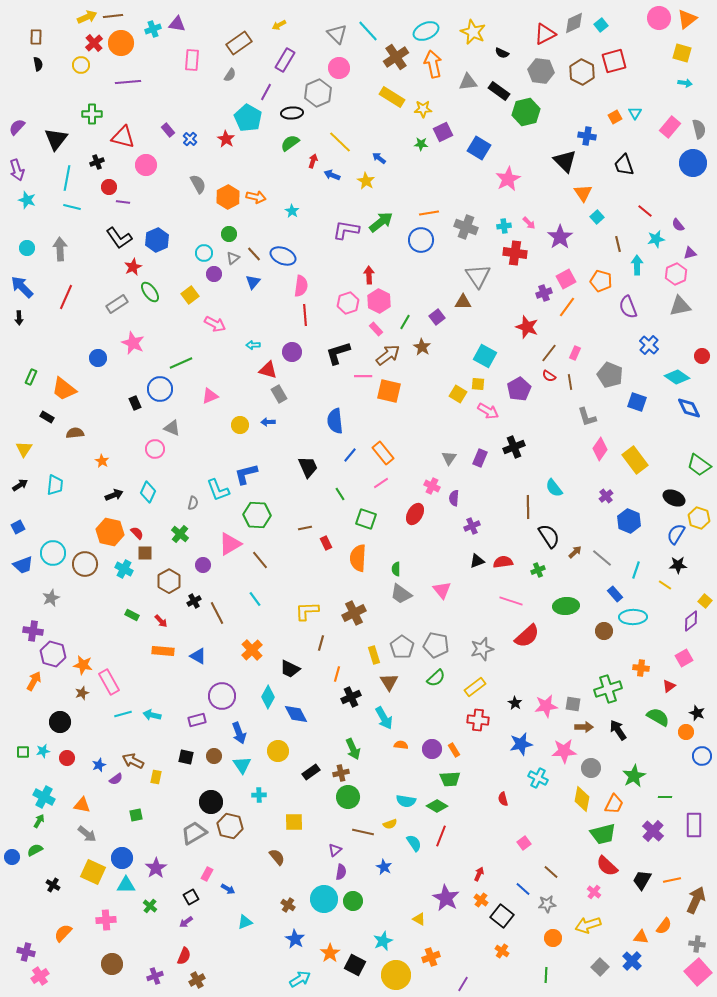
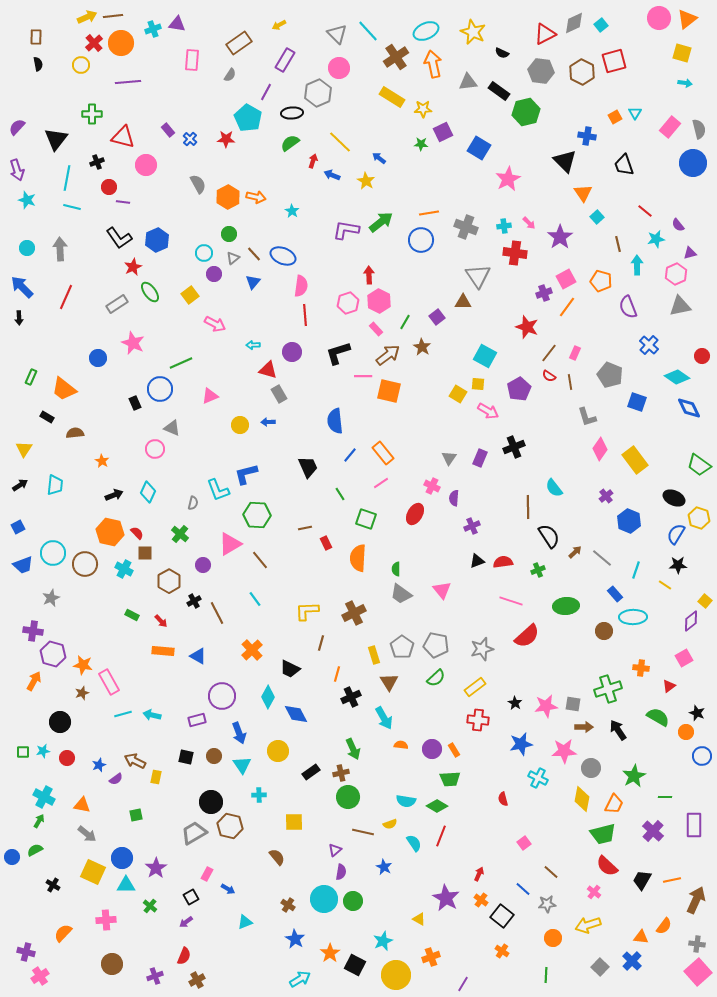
red star at (226, 139): rotated 30 degrees counterclockwise
brown arrow at (133, 761): moved 2 px right
